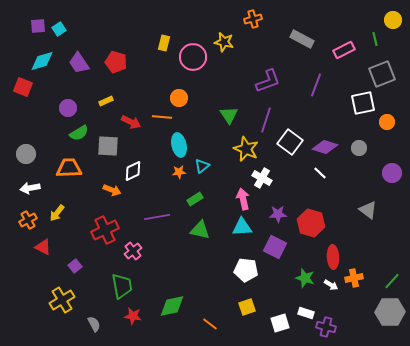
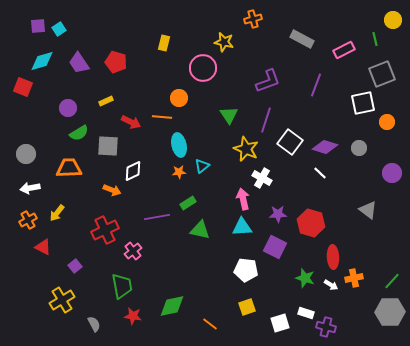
pink circle at (193, 57): moved 10 px right, 11 px down
green rectangle at (195, 199): moved 7 px left, 4 px down
